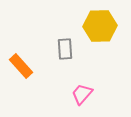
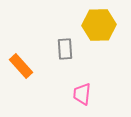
yellow hexagon: moved 1 px left, 1 px up
pink trapezoid: rotated 35 degrees counterclockwise
